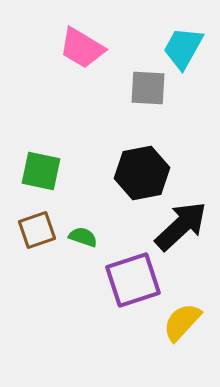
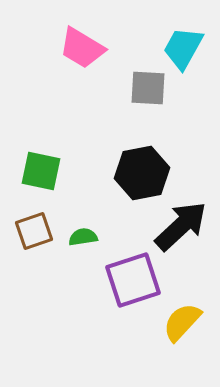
brown square: moved 3 px left, 1 px down
green semicircle: rotated 28 degrees counterclockwise
